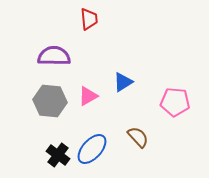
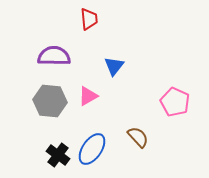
blue triangle: moved 9 px left, 16 px up; rotated 20 degrees counterclockwise
pink pentagon: rotated 20 degrees clockwise
blue ellipse: rotated 8 degrees counterclockwise
